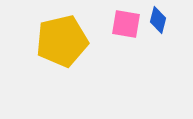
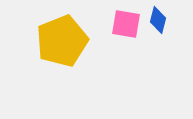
yellow pentagon: rotated 9 degrees counterclockwise
